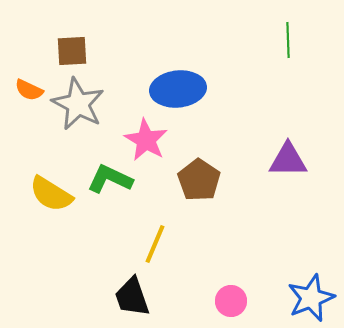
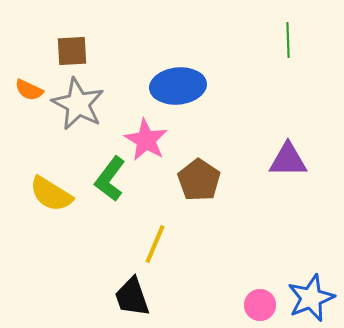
blue ellipse: moved 3 px up
green L-shape: rotated 78 degrees counterclockwise
pink circle: moved 29 px right, 4 px down
